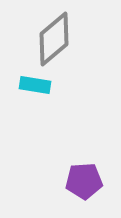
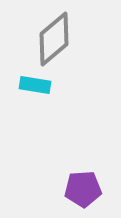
purple pentagon: moved 1 px left, 8 px down
